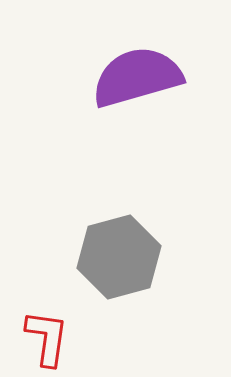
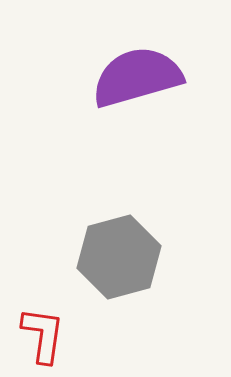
red L-shape: moved 4 px left, 3 px up
